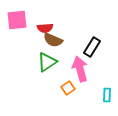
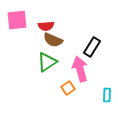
red semicircle: moved 1 px right, 2 px up
